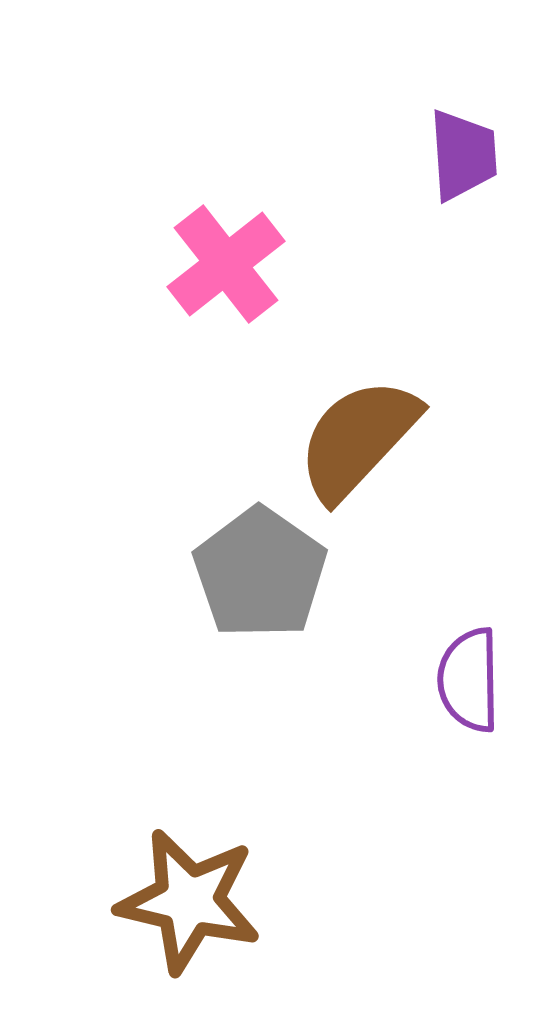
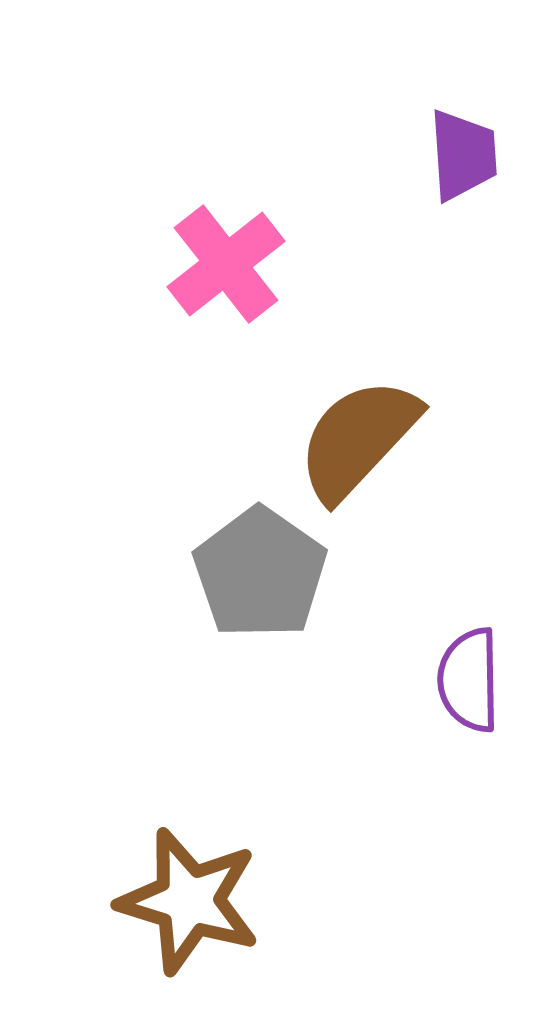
brown star: rotated 4 degrees clockwise
